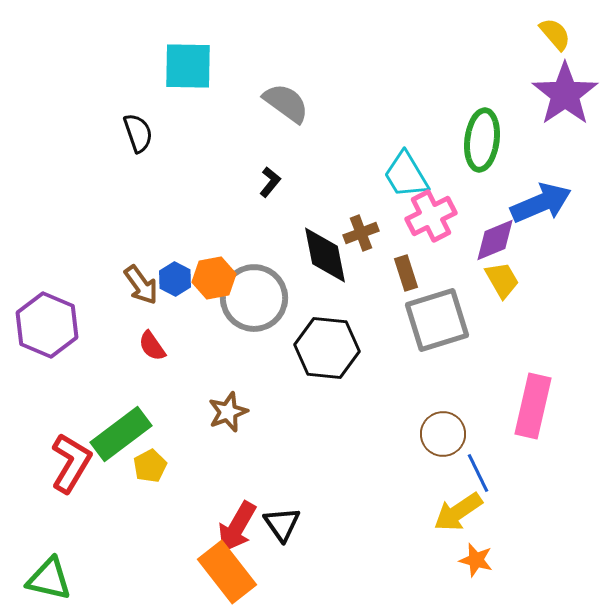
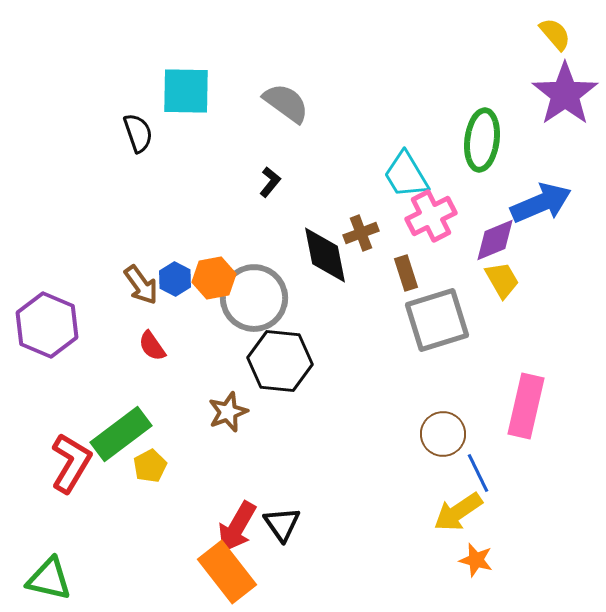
cyan square: moved 2 px left, 25 px down
black hexagon: moved 47 px left, 13 px down
pink rectangle: moved 7 px left
